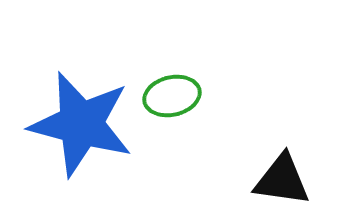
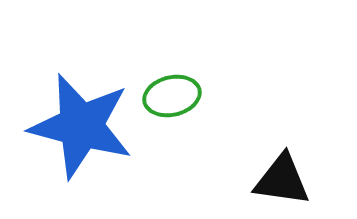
blue star: moved 2 px down
